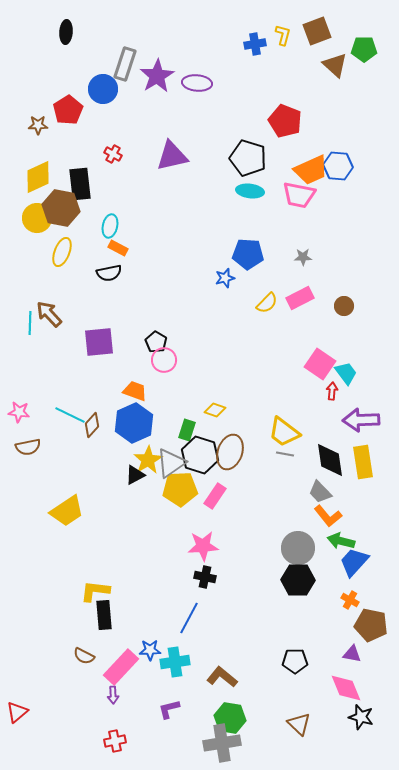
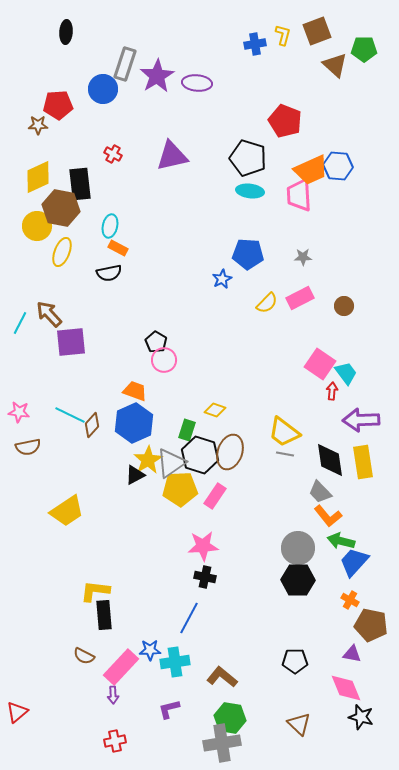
red pentagon at (68, 110): moved 10 px left, 5 px up; rotated 28 degrees clockwise
pink trapezoid at (299, 195): rotated 76 degrees clockwise
yellow circle at (37, 218): moved 8 px down
blue star at (225, 278): moved 3 px left, 1 px down; rotated 12 degrees counterclockwise
cyan line at (30, 323): moved 10 px left; rotated 25 degrees clockwise
purple square at (99, 342): moved 28 px left
